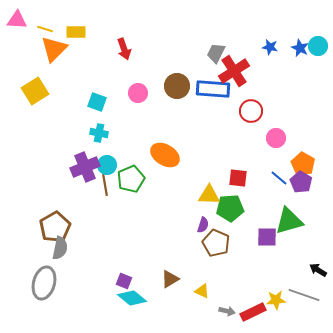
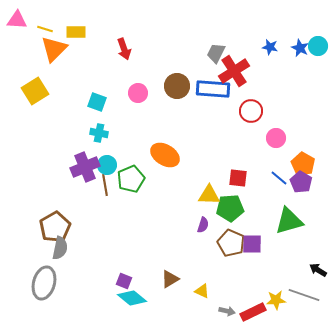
purple square at (267, 237): moved 15 px left, 7 px down
brown pentagon at (216, 243): moved 15 px right
